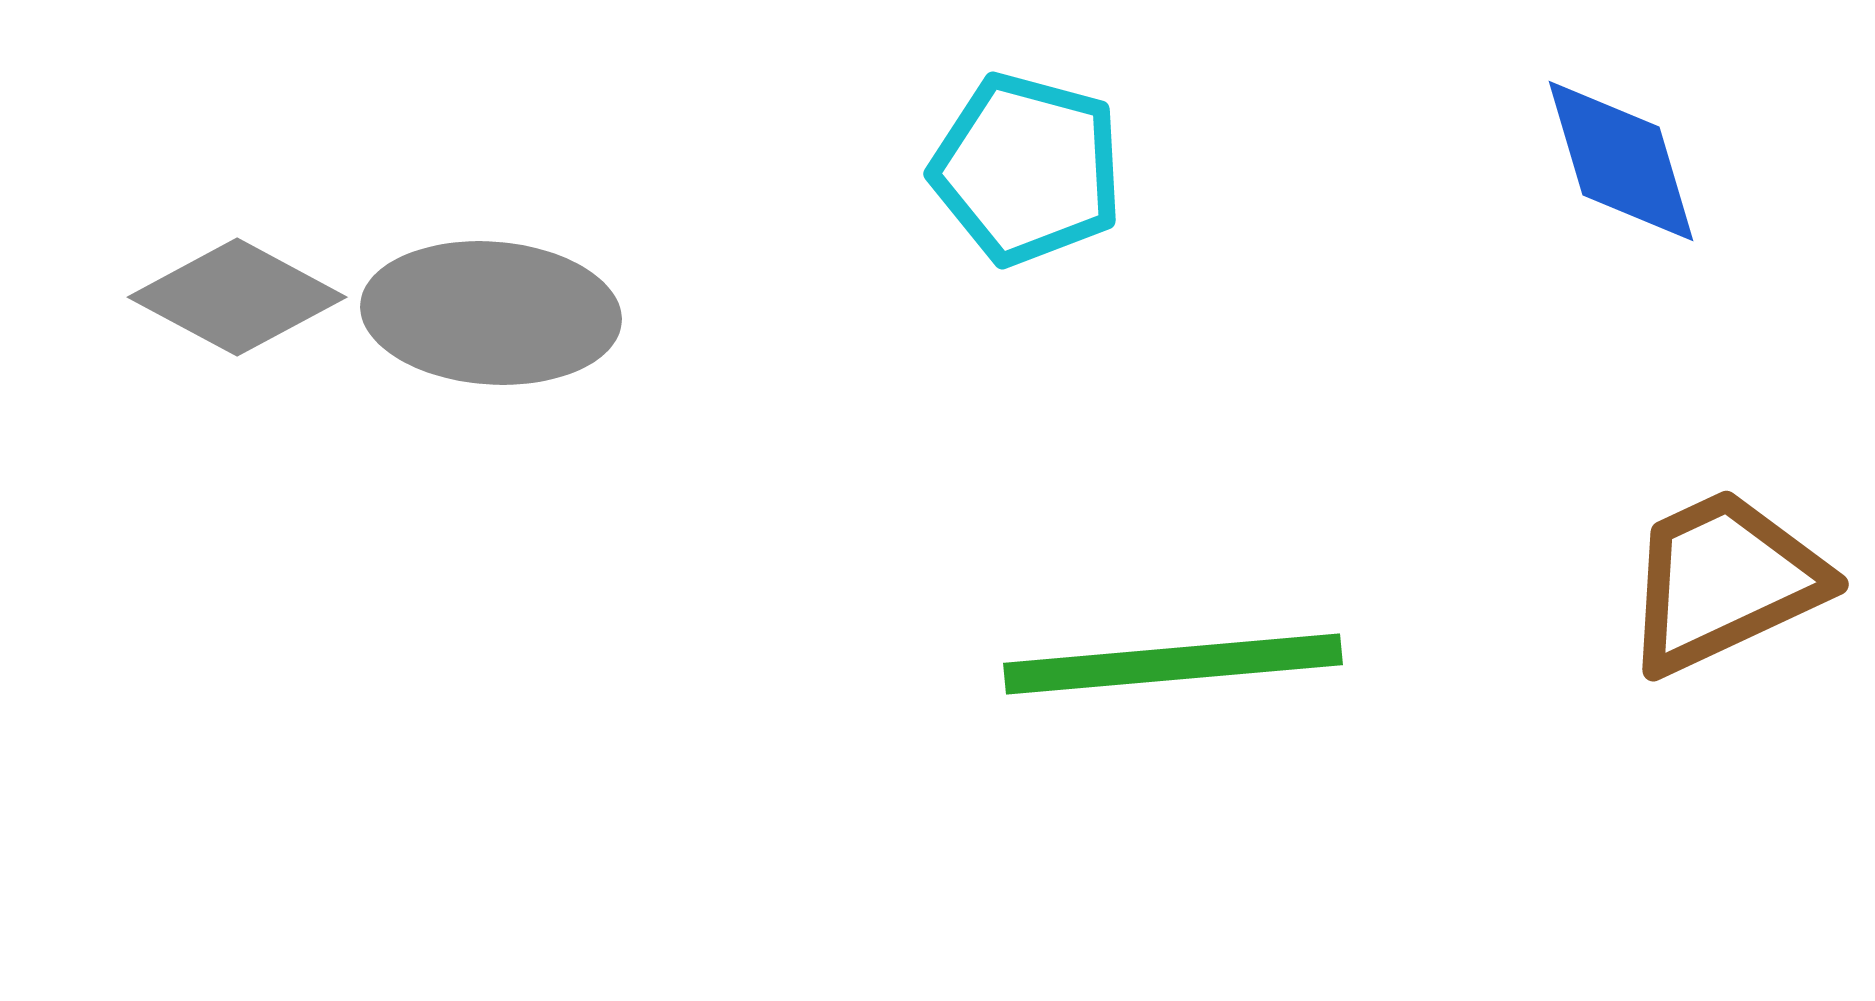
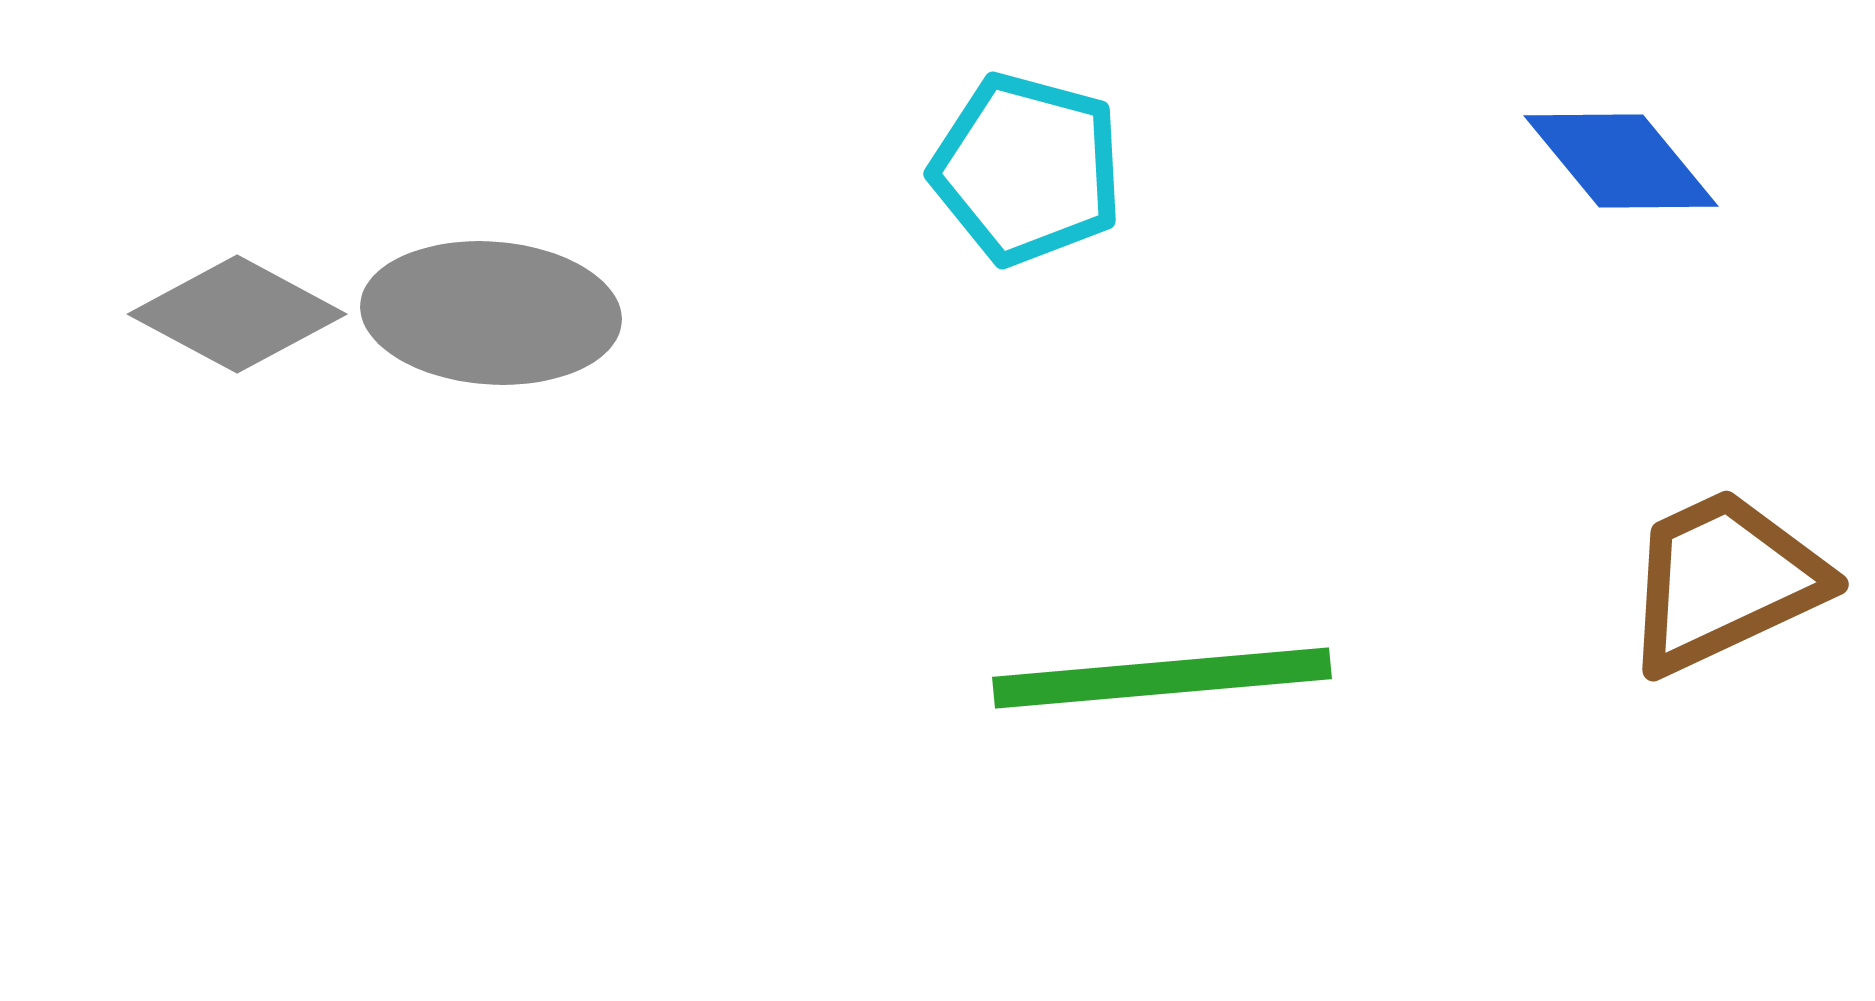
blue diamond: rotated 23 degrees counterclockwise
gray diamond: moved 17 px down
green line: moved 11 px left, 14 px down
